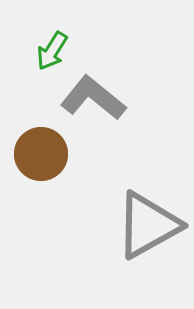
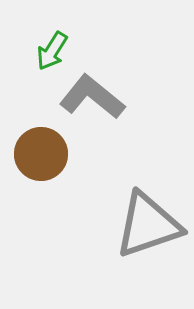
gray L-shape: moved 1 px left, 1 px up
gray triangle: rotated 10 degrees clockwise
